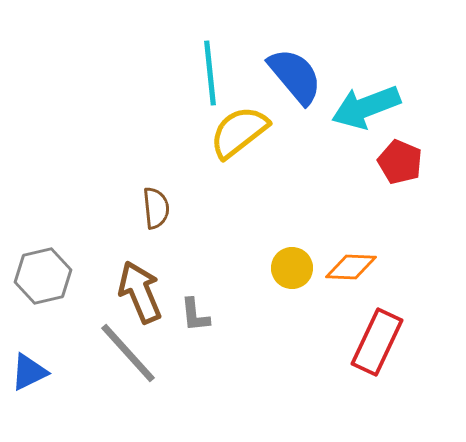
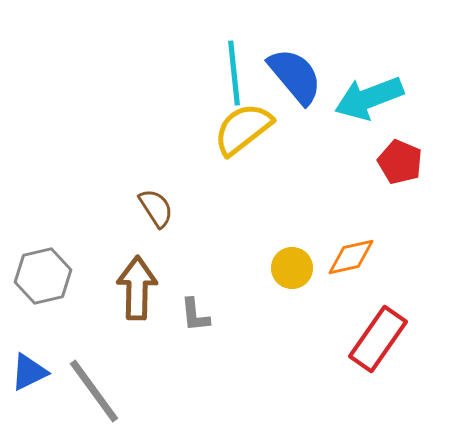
cyan line: moved 24 px right
cyan arrow: moved 3 px right, 9 px up
yellow semicircle: moved 4 px right, 3 px up
brown semicircle: rotated 27 degrees counterclockwise
orange diamond: moved 10 px up; rotated 15 degrees counterclockwise
brown arrow: moved 3 px left, 4 px up; rotated 24 degrees clockwise
red rectangle: moved 1 px right, 3 px up; rotated 10 degrees clockwise
gray line: moved 34 px left, 38 px down; rotated 6 degrees clockwise
